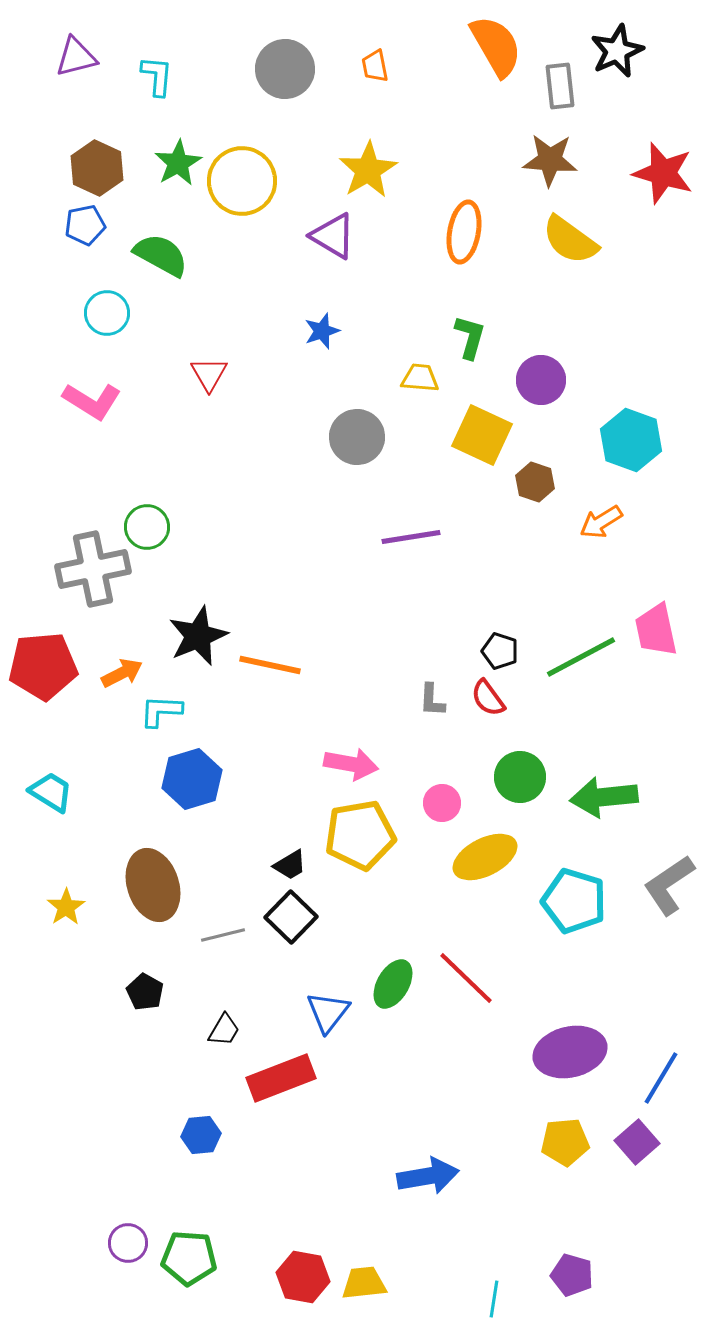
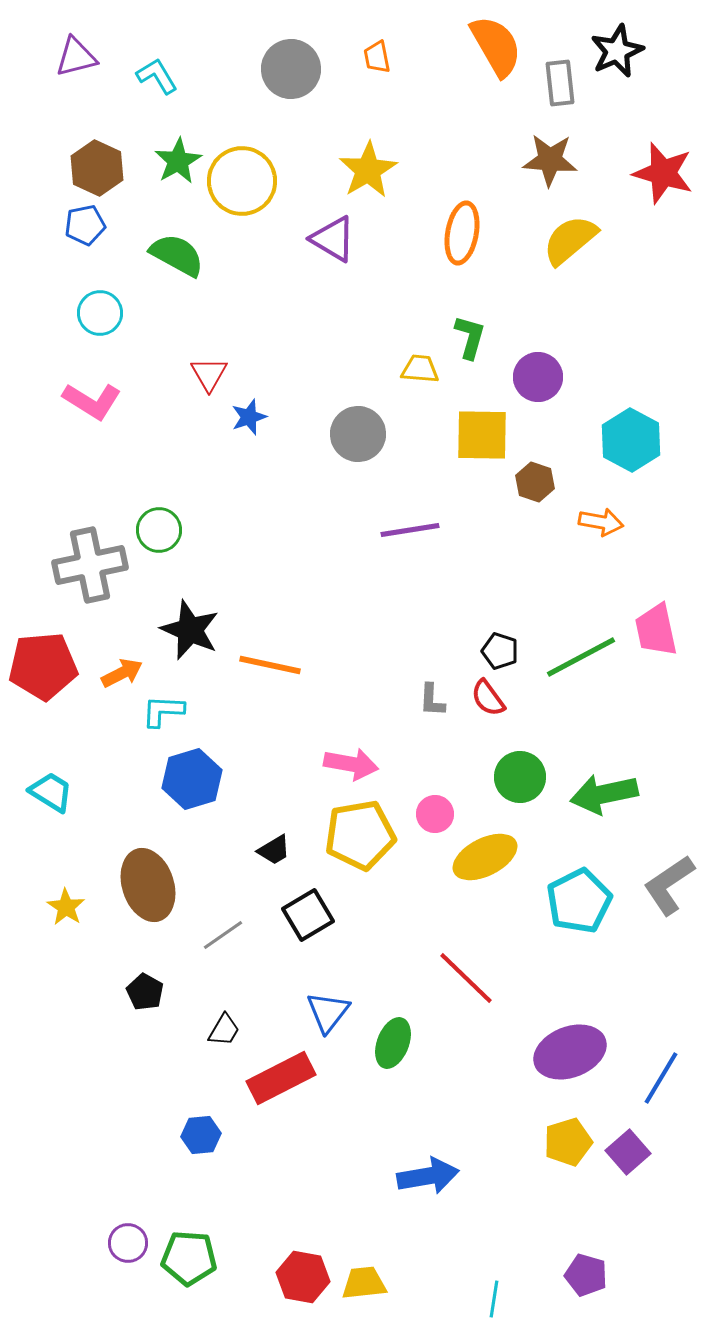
orange trapezoid at (375, 66): moved 2 px right, 9 px up
gray circle at (285, 69): moved 6 px right
cyan L-shape at (157, 76): rotated 36 degrees counterclockwise
gray rectangle at (560, 86): moved 3 px up
green star at (178, 163): moved 2 px up
orange ellipse at (464, 232): moved 2 px left, 1 px down
purple triangle at (333, 236): moved 3 px down
yellow semicircle at (570, 240): rotated 104 degrees clockwise
green semicircle at (161, 255): moved 16 px right
cyan circle at (107, 313): moved 7 px left
blue star at (322, 331): moved 73 px left, 86 px down
yellow trapezoid at (420, 378): moved 9 px up
purple circle at (541, 380): moved 3 px left, 3 px up
yellow square at (482, 435): rotated 24 degrees counterclockwise
gray circle at (357, 437): moved 1 px right, 3 px up
cyan hexagon at (631, 440): rotated 8 degrees clockwise
orange arrow at (601, 522): rotated 138 degrees counterclockwise
green circle at (147, 527): moved 12 px right, 3 px down
purple line at (411, 537): moved 1 px left, 7 px up
gray cross at (93, 569): moved 3 px left, 4 px up
black star at (198, 636): moved 8 px left, 6 px up; rotated 26 degrees counterclockwise
cyan L-shape at (161, 711): moved 2 px right
green arrow at (604, 797): moved 3 px up; rotated 6 degrees counterclockwise
pink circle at (442, 803): moved 7 px left, 11 px down
black trapezoid at (290, 865): moved 16 px left, 15 px up
brown ellipse at (153, 885): moved 5 px left
cyan pentagon at (574, 901): moved 5 px right; rotated 28 degrees clockwise
yellow star at (66, 907): rotated 6 degrees counterclockwise
black square at (291, 917): moved 17 px right, 2 px up; rotated 15 degrees clockwise
gray line at (223, 935): rotated 21 degrees counterclockwise
green ellipse at (393, 984): moved 59 px down; rotated 9 degrees counterclockwise
purple ellipse at (570, 1052): rotated 8 degrees counterclockwise
red rectangle at (281, 1078): rotated 6 degrees counterclockwise
yellow pentagon at (565, 1142): moved 3 px right; rotated 12 degrees counterclockwise
purple square at (637, 1142): moved 9 px left, 10 px down
purple pentagon at (572, 1275): moved 14 px right
